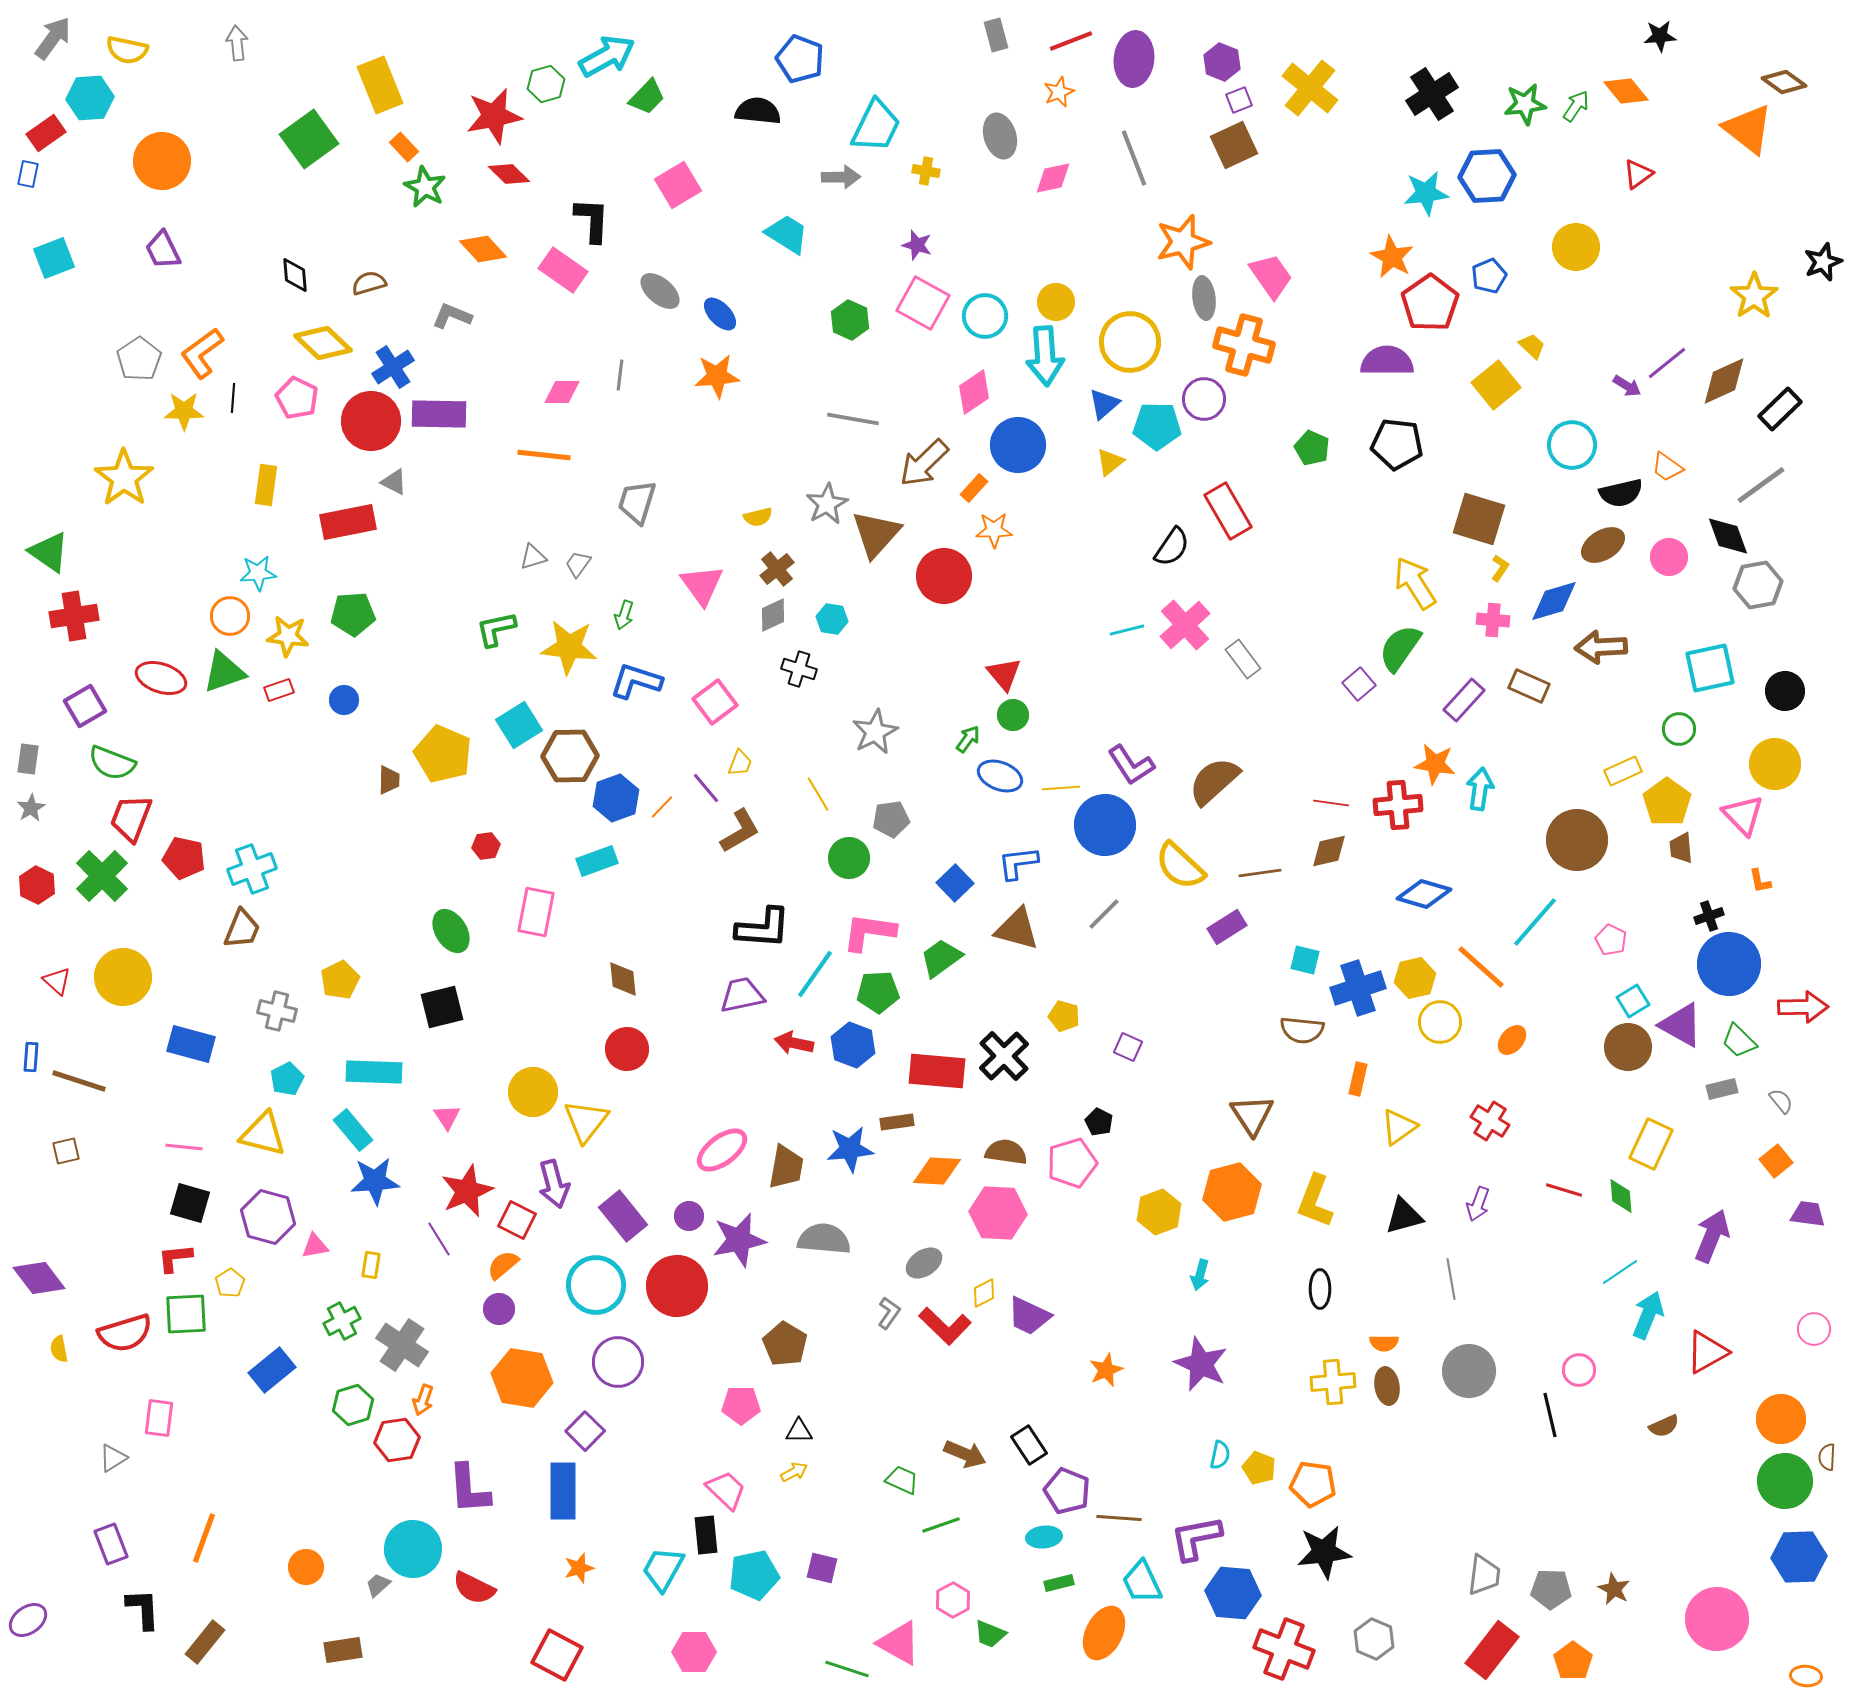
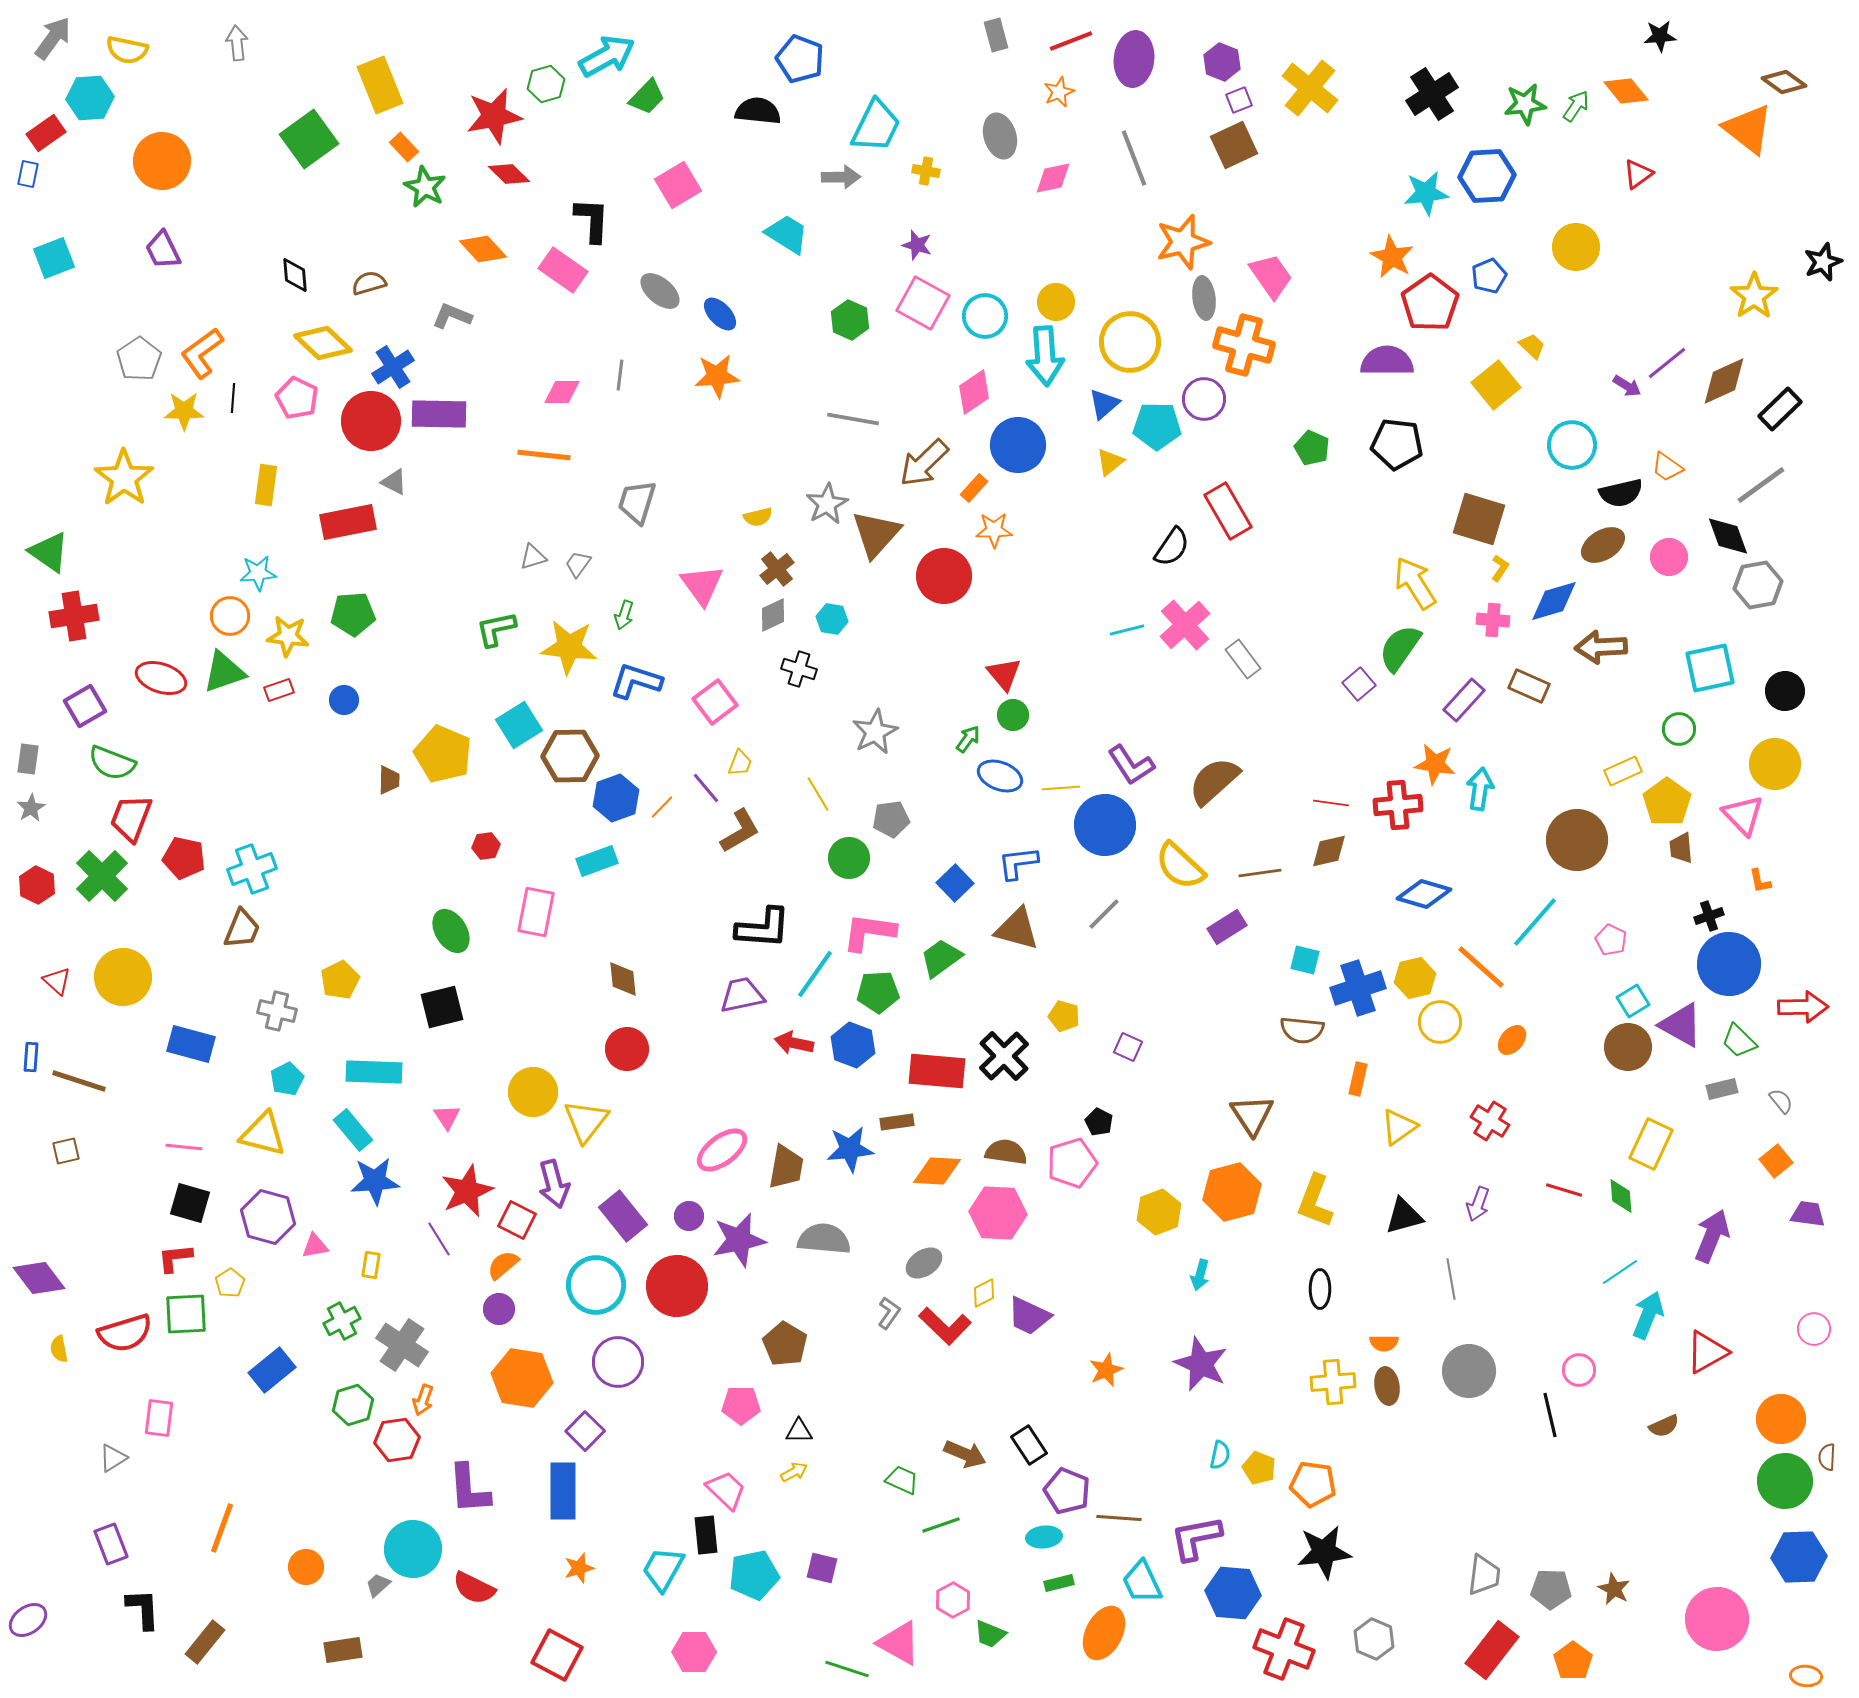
orange line at (204, 1538): moved 18 px right, 10 px up
